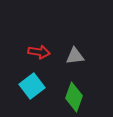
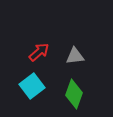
red arrow: rotated 50 degrees counterclockwise
green diamond: moved 3 px up
